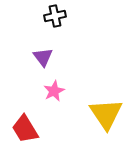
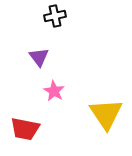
purple triangle: moved 4 px left
pink star: rotated 15 degrees counterclockwise
red trapezoid: rotated 48 degrees counterclockwise
